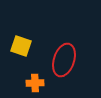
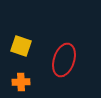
orange cross: moved 14 px left, 1 px up
